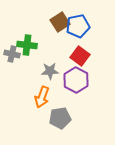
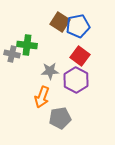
brown square: rotated 24 degrees counterclockwise
